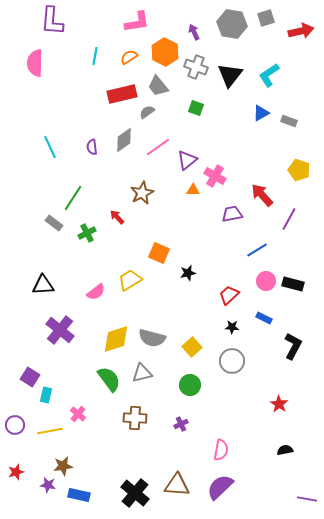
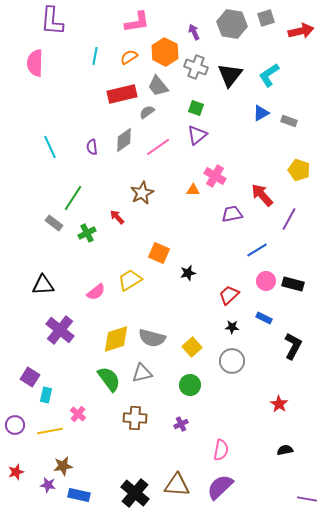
purple triangle at (187, 160): moved 10 px right, 25 px up
